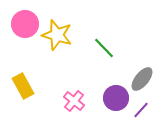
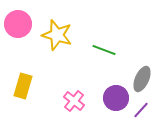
pink circle: moved 7 px left
green line: moved 2 px down; rotated 25 degrees counterclockwise
gray ellipse: rotated 15 degrees counterclockwise
yellow rectangle: rotated 45 degrees clockwise
